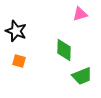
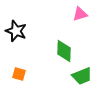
green diamond: moved 1 px down
orange square: moved 13 px down
